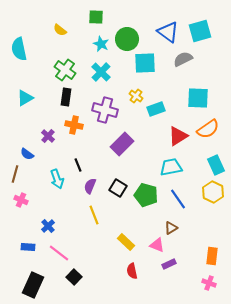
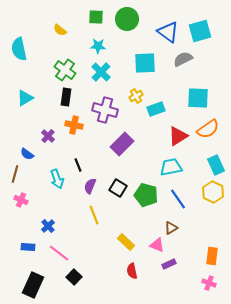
green circle at (127, 39): moved 20 px up
cyan star at (101, 44): moved 3 px left, 2 px down; rotated 21 degrees counterclockwise
yellow cross at (136, 96): rotated 24 degrees clockwise
